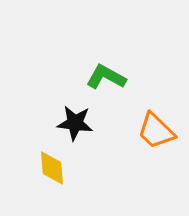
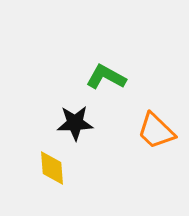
black star: rotated 9 degrees counterclockwise
